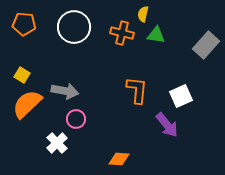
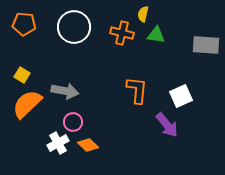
gray rectangle: rotated 52 degrees clockwise
pink circle: moved 3 px left, 3 px down
white cross: moved 1 px right; rotated 15 degrees clockwise
orange diamond: moved 31 px left, 14 px up; rotated 40 degrees clockwise
